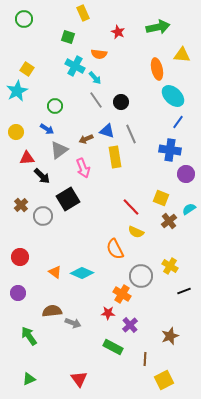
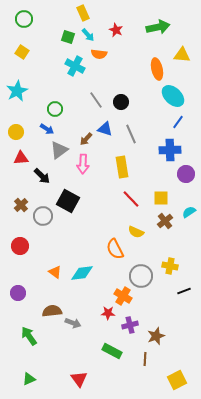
red star at (118, 32): moved 2 px left, 2 px up
yellow square at (27, 69): moved 5 px left, 17 px up
cyan arrow at (95, 78): moved 7 px left, 43 px up
green circle at (55, 106): moved 3 px down
blue triangle at (107, 131): moved 2 px left, 2 px up
brown arrow at (86, 139): rotated 24 degrees counterclockwise
blue cross at (170, 150): rotated 10 degrees counterclockwise
yellow rectangle at (115, 157): moved 7 px right, 10 px down
red triangle at (27, 158): moved 6 px left
pink arrow at (83, 168): moved 4 px up; rotated 24 degrees clockwise
yellow square at (161, 198): rotated 21 degrees counterclockwise
black square at (68, 199): moved 2 px down; rotated 30 degrees counterclockwise
red line at (131, 207): moved 8 px up
cyan semicircle at (189, 209): moved 3 px down
brown cross at (169, 221): moved 4 px left
red circle at (20, 257): moved 11 px up
yellow cross at (170, 266): rotated 21 degrees counterclockwise
cyan diamond at (82, 273): rotated 30 degrees counterclockwise
orange cross at (122, 294): moved 1 px right, 2 px down
purple cross at (130, 325): rotated 28 degrees clockwise
brown star at (170, 336): moved 14 px left
green rectangle at (113, 347): moved 1 px left, 4 px down
yellow square at (164, 380): moved 13 px right
